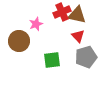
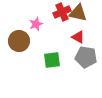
brown triangle: moved 1 px right, 2 px up
red triangle: moved 1 px down; rotated 16 degrees counterclockwise
gray pentagon: rotated 25 degrees clockwise
